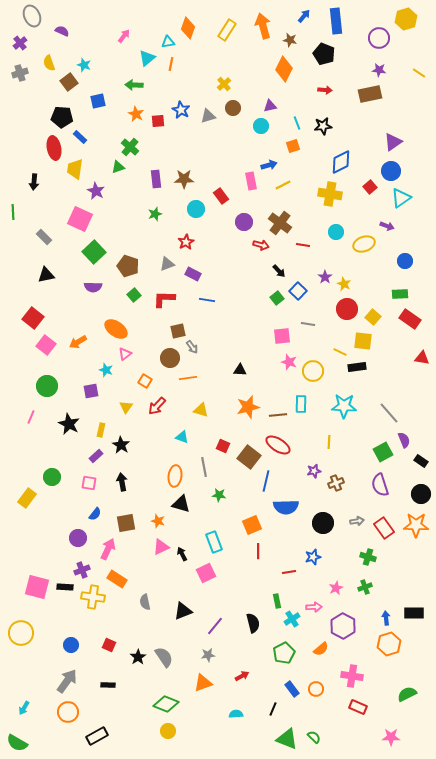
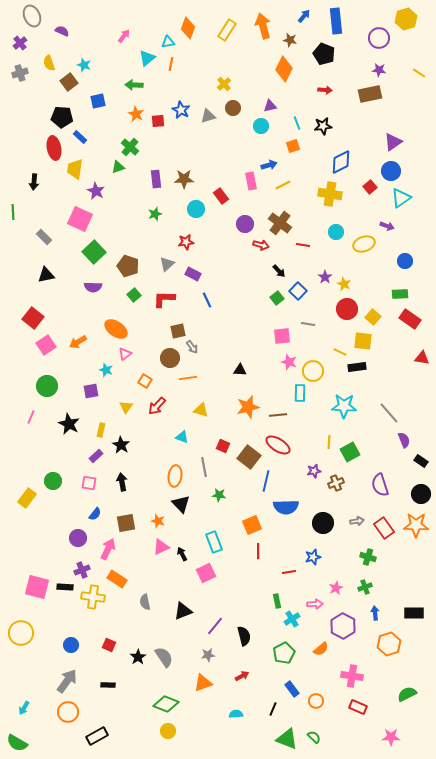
purple circle at (244, 222): moved 1 px right, 2 px down
red star at (186, 242): rotated 21 degrees clockwise
gray triangle at (167, 264): rotated 21 degrees counterclockwise
blue line at (207, 300): rotated 56 degrees clockwise
pink square at (46, 345): rotated 18 degrees clockwise
cyan rectangle at (301, 404): moved 1 px left, 11 px up
green square at (383, 452): moved 33 px left
green circle at (52, 477): moved 1 px right, 4 px down
black triangle at (181, 504): rotated 30 degrees clockwise
pink arrow at (314, 607): moved 1 px right, 3 px up
blue arrow at (386, 618): moved 11 px left, 5 px up
black semicircle at (253, 623): moved 9 px left, 13 px down
orange circle at (316, 689): moved 12 px down
